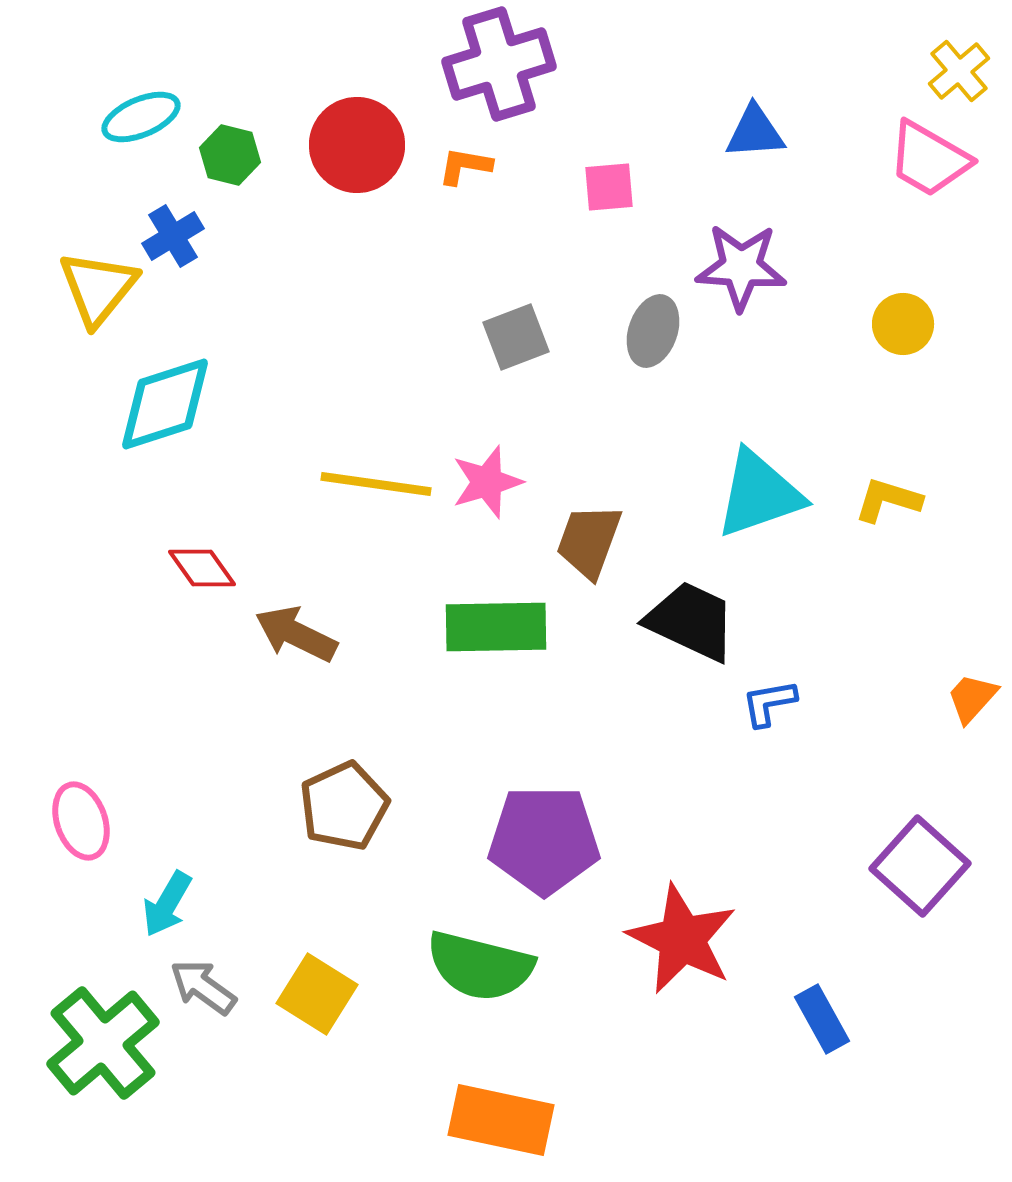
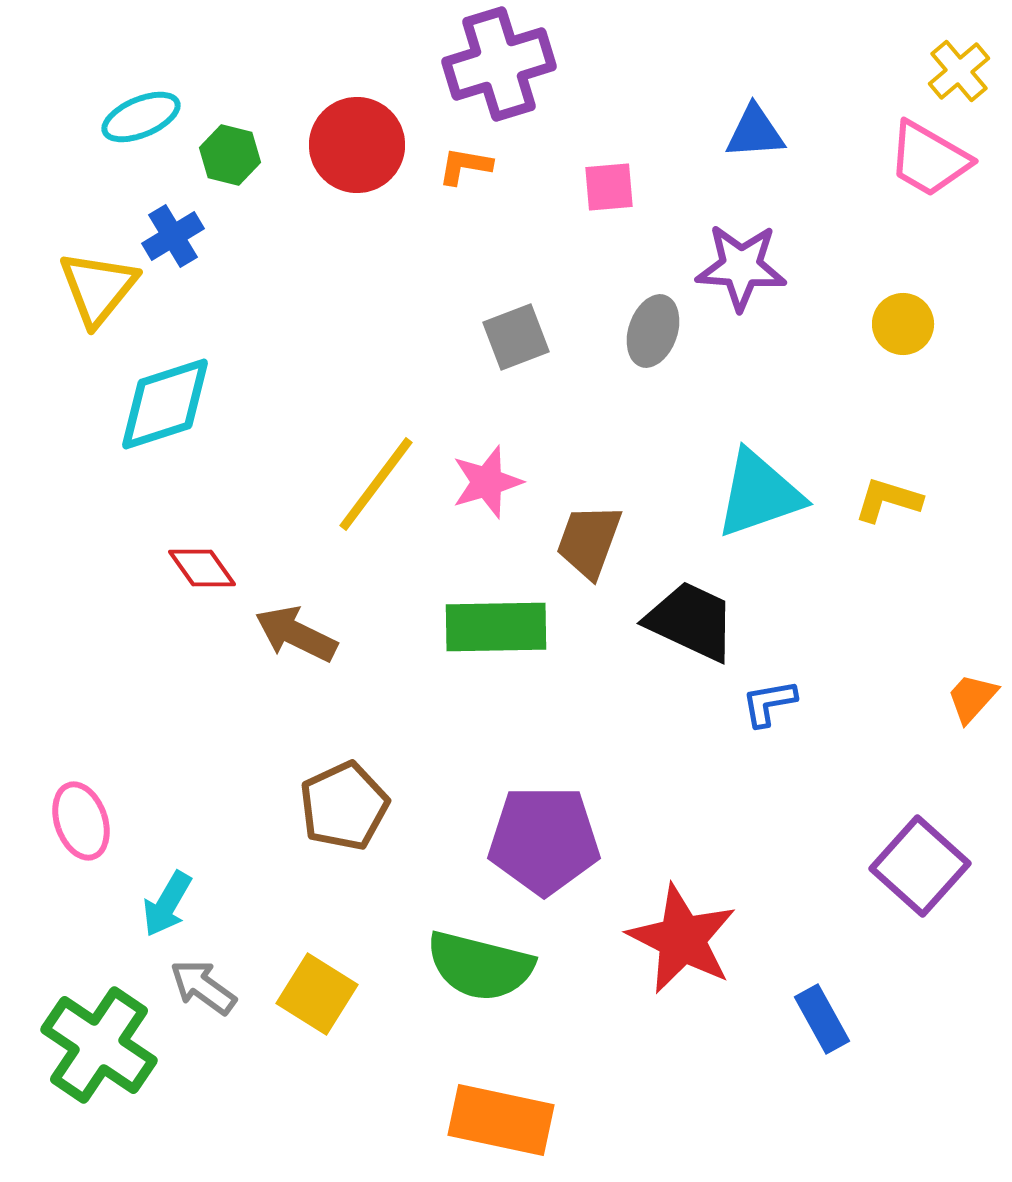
yellow line: rotated 61 degrees counterclockwise
green cross: moved 4 px left, 2 px down; rotated 16 degrees counterclockwise
